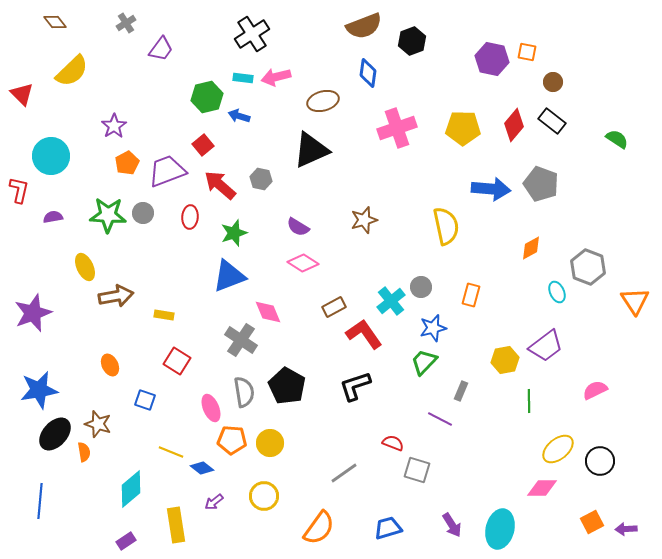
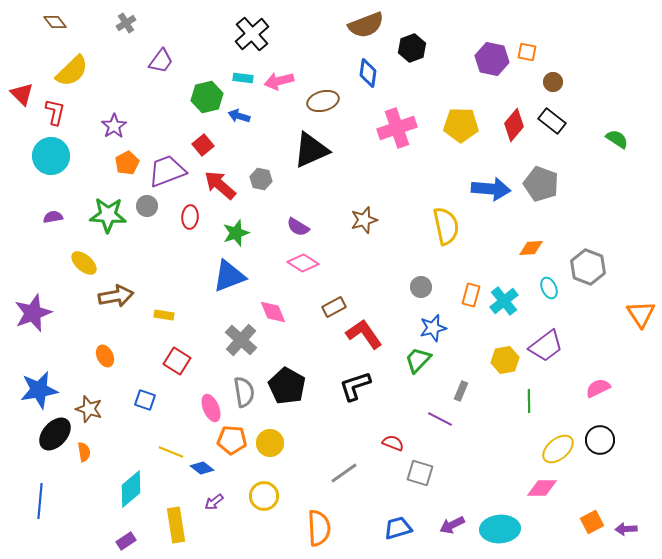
brown semicircle at (364, 26): moved 2 px right, 1 px up
black cross at (252, 34): rotated 8 degrees counterclockwise
black hexagon at (412, 41): moved 7 px down
purple trapezoid at (161, 49): moved 12 px down
pink arrow at (276, 77): moved 3 px right, 4 px down
yellow pentagon at (463, 128): moved 2 px left, 3 px up
red L-shape at (19, 190): moved 36 px right, 78 px up
gray circle at (143, 213): moved 4 px right, 7 px up
green star at (234, 233): moved 2 px right
orange diamond at (531, 248): rotated 25 degrees clockwise
yellow ellipse at (85, 267): moved 1 px left, 4 px up; rotated 24 degrees counterclockwise
cyan ellipse at (557, 292): moved 8 px left, 4 px up
cyan cross at (391, 301): moved 113 px right
orange triangle at (635, 301): moved 6 px right, 13 px down
pink diamond at (268, 312): moved 5 px right
gray cross at (241, 340): rotated 8 degrees clockwise
green trapezoid at (424, 362): moved 6 px left, 2 px up
orange ellipse at (110, 365): moved 5 px left, 9 px up
pink semicircle at (595, 390): moved 3 px right, 2 px up
brown star at (98, 424): moved 9 px left, 15 px up
black circle at (600, 461): moved 21 px up
gray square at (417, 470): moved 3 px right, 3 px down
purple arrow at (452, 525): rotated 95 degrees clockwise
orange semicircle at (319, 528): rotated 39 degrees counterclockwise
blue trapezoid at (388, 528): moved 10 px right
cyan ellipse at (500, 529): rotated 72 degrees clockwise
